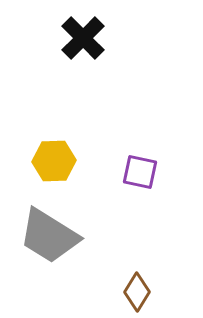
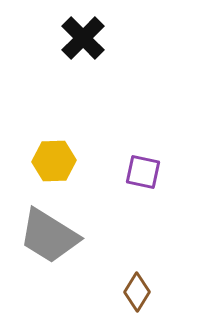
purple square: moved 3 px right
